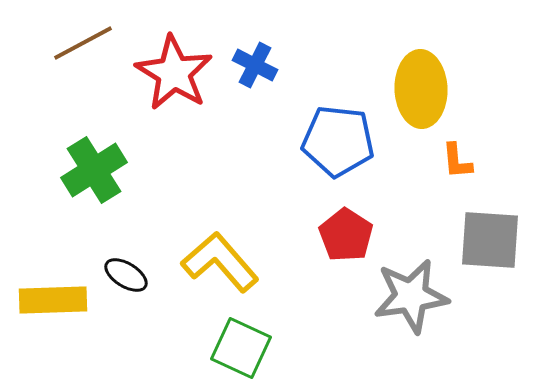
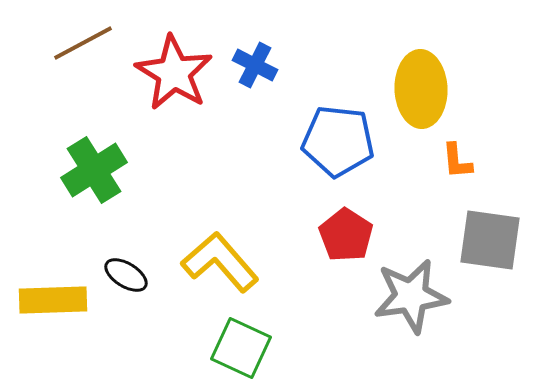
gray square: rotated 4 degrees clockwise
